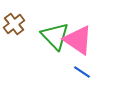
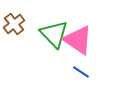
green triangle: moved 1 px left, 2 px up
blue line: moved 1 px left
